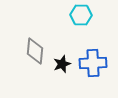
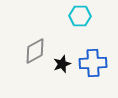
cyan hexagon: moved 1 px left, 1 px down
gray diamond: rotated 56 degrees clockwise
